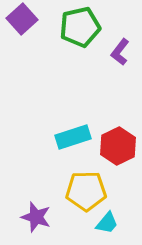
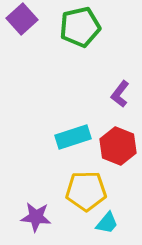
purple L-shape: moved 42 px down
red hexagon: rotated 12 degrees counterclockwise
purple star: rotated 12 degrees counterclockwise
